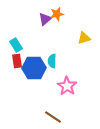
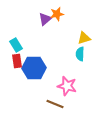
cyan semicircle: moved 28 px right, 7 px up
pink star: rotated 18 degrees counterclockwise
brown line: moved 2 px right, 13 px up; rotated 12 degrees counterclockwise
